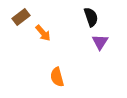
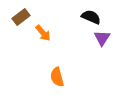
black semicircle: rotated 48 degrees counterclockwise
purple triangle: moved 2 px right, 4 px up
